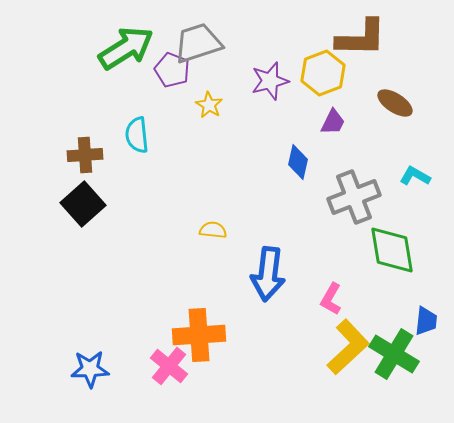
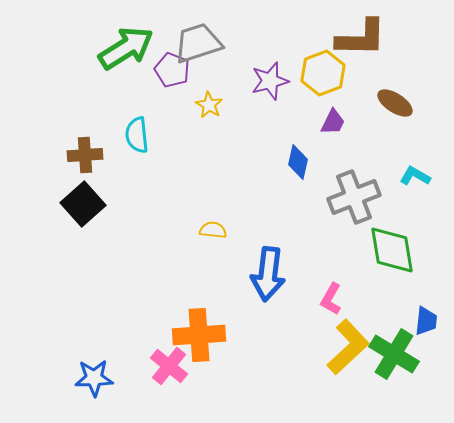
blue star: moved 4 px right, 9 px down
